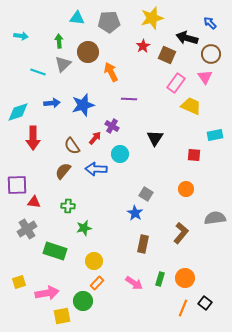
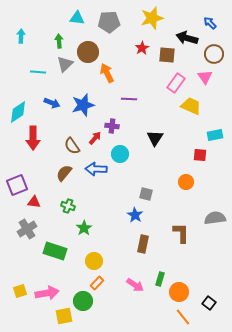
cyan arrow at (21, 36): rotated 96 degrees counterclockwise
red star at (143, 46): moved 1 px left, 2 px down
brown circle at (211, 54): moved 3 px right
brown square at (167, 55): rotated 18 degrees counterclockwise
gray triangle at (63, 64): moved 2 px right
cyan line at (38, 72): rotated 14 degrees counterclockwise
orange arrow at (111, 72): moved 4 px left, 1 px down
blue arrow at (52, 103): rotated 28 degrees clockwise
cyan diamond at (18, 112): rotated 15 degrees counterclockwise
purple cross at (112, 126): rotated 24 degrees counterclockwise
red square at (194, 155): moved 6 px right
brown semicircle at (63, 171): moved 1 px right, 2 px down
purple square at (17, 185): rotated 20 degrees counterclockwise
orange circle at (186, 189): moved 7 px up
gray square at (146, 194): rotated 16 degrees counterclockwise
green cross at (68, 206): rotated 16 degrees clockwise
blue star at (135, 213): moved 2 px down
green star at (84, 228): rotated 21 degrees counterclockwise
brown L-shape at (181, 233): rotated 40 degrees counterclockwise
orange circle at (185, 278): moved 6 px left, 14 px down
yellow square at (19, 282): moved 1 px right, 9 px down
pink arrow at (134, 283): moved 1 px right, 2 px down
black square at (205, 303): moved 4 px right
orange line at (183, 308): moved 9 px down; rotated 60 degrees counterclockwise
yellow square at (62, 316): moved 2 px right
